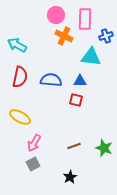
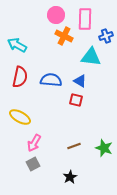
blue triangle: rotated 32 degrees clockwise
